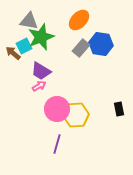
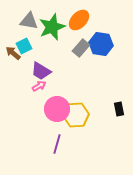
green star: moved 11 px right, 10 px up
